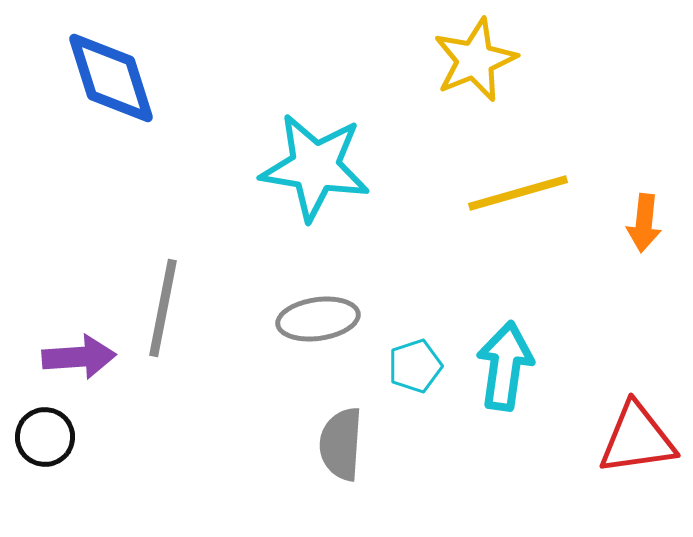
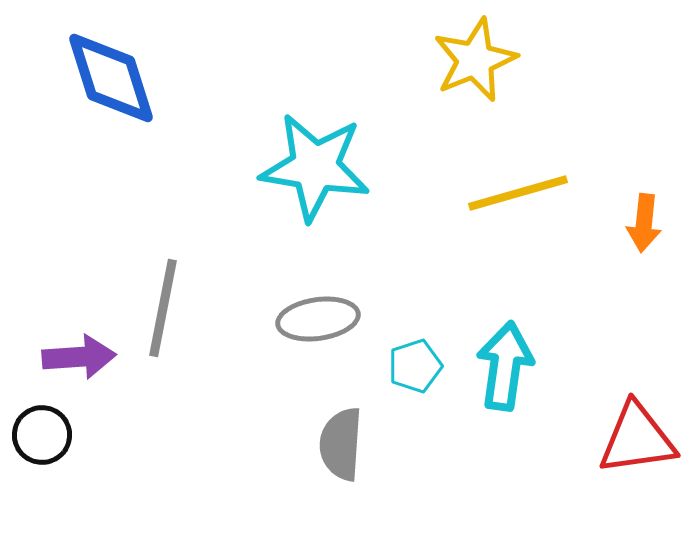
black circle: moved 3 px left, 2 px up
